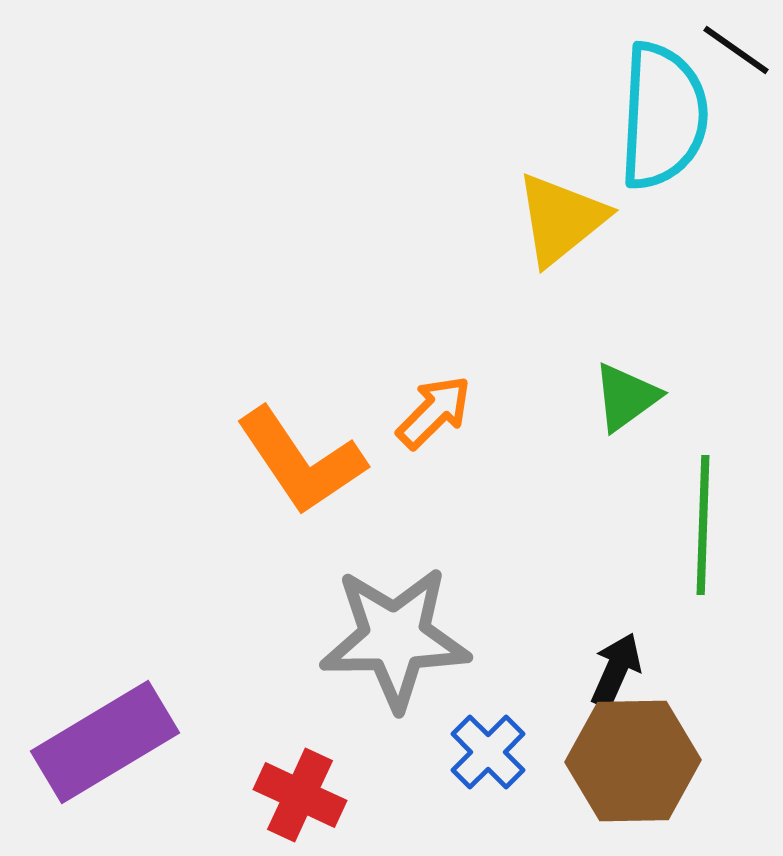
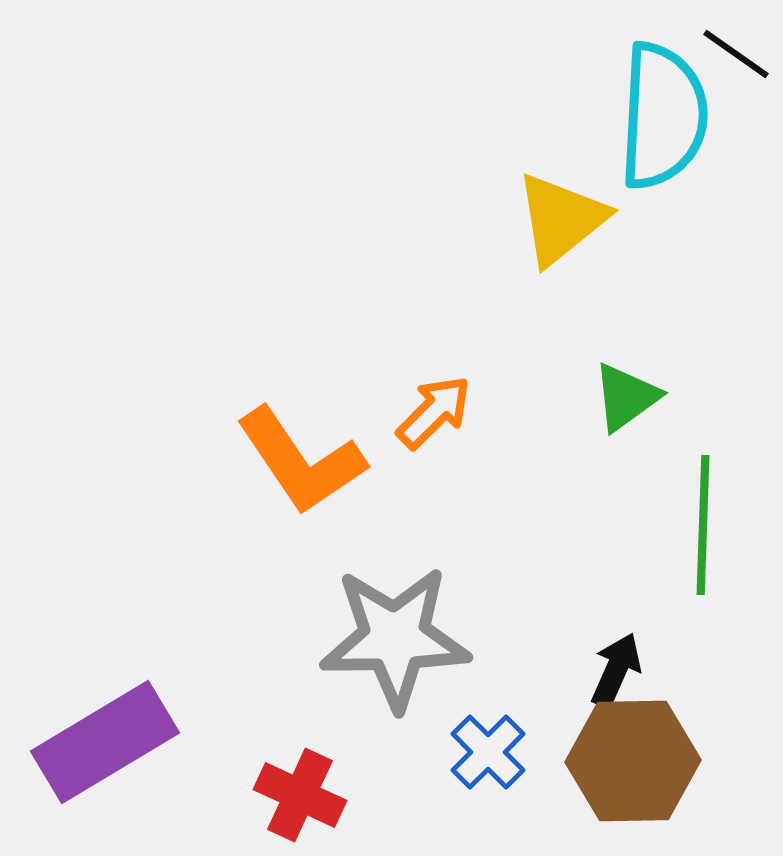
black line: moved 4 px down
